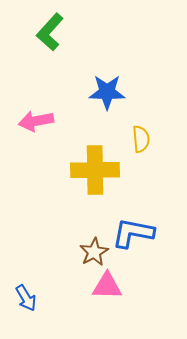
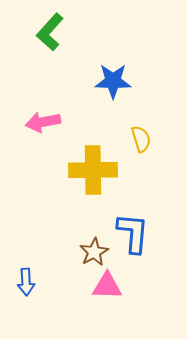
blue star: moved 6 px right, 11 px up
pink arrow: moved 7 px right, 1 px down
yellow semicircle: rotated 12 degrees counterclockwise
yellow cross: moved 2 px left
blue L-shape: rotated 84 degrees clockwise
blue arrow: moved 16 px up; rotated 28 degrees clockwise
